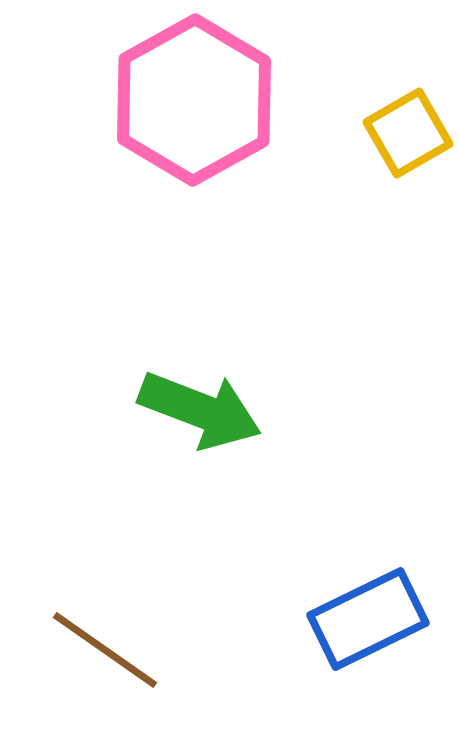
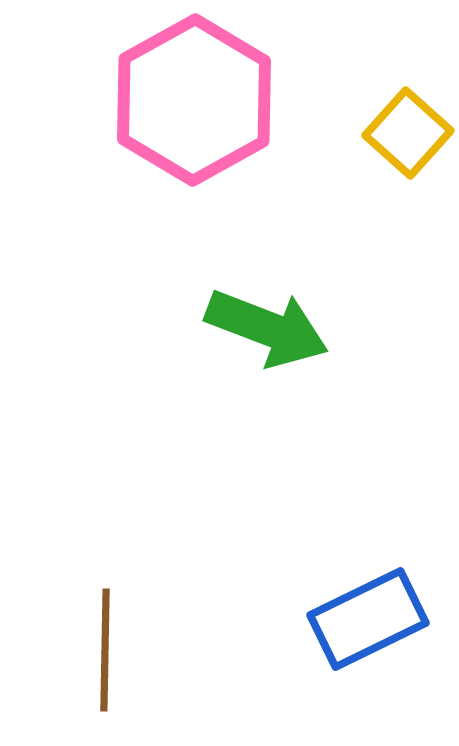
yellow square: rotated 18 degrees counterclockwise
green arrow: moved 67 px right, 82 px up
brown line: rotated 56 degrees clockwise
